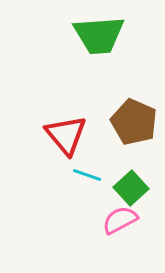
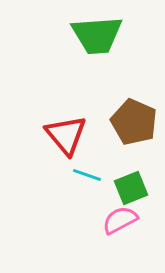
green trapezoid: moved 2 px left
green square: rotated 20 degrees clockwise
